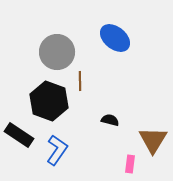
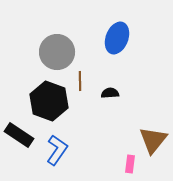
blue ellipse: moved 2 px right; rotated 72 degrees clockwise
black semicircle: moved 27 px up; rotated 18 degrees counterclockwise
brown triangle: rotated 8 degrees clockwise
